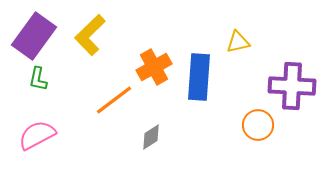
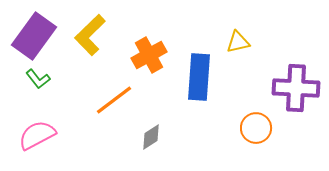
orange cross: moved 5 px left, 12 px up
green L-shape: rotated 50 degrees counterclockwise
purple cross: moved 4 px right, 2 px down
orange circle: moved 2 px left, 3 px down
